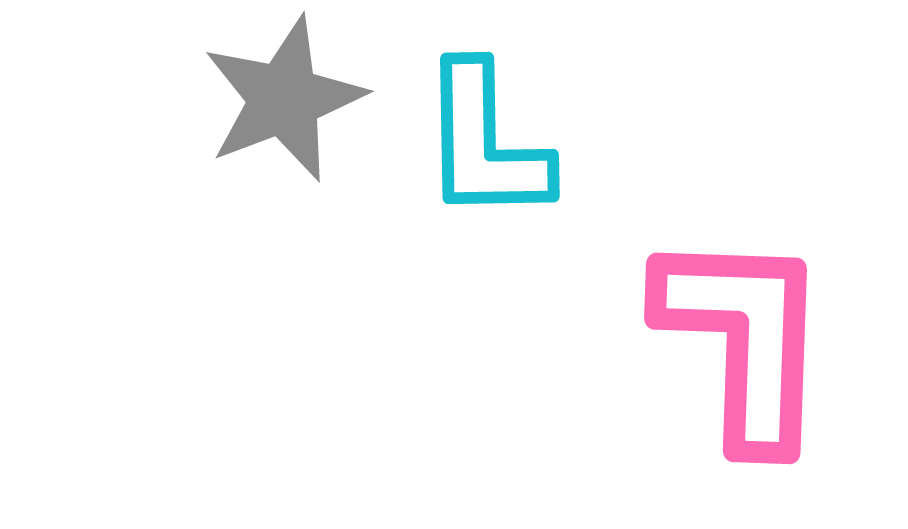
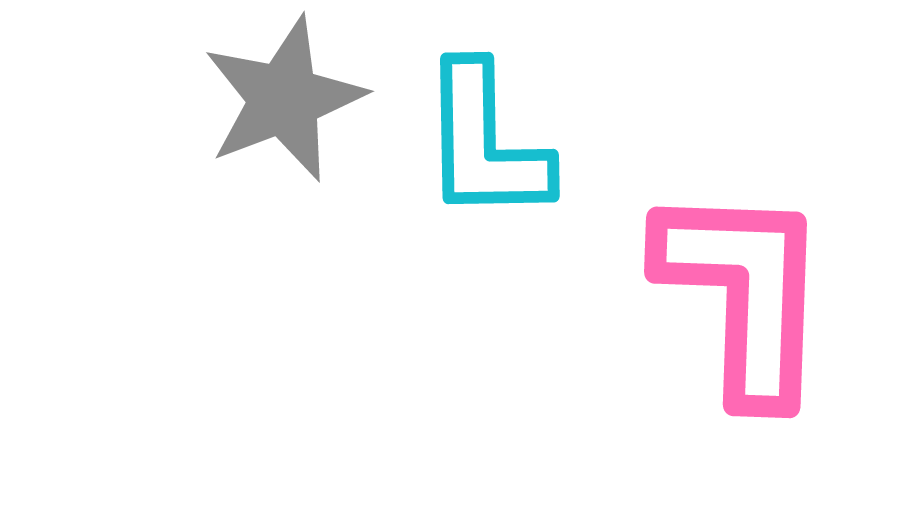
pink L-shape: moved 46 px up
